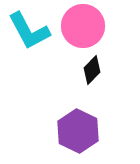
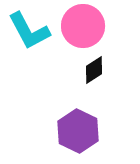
black diamond: moved 2 px right; rotated 12 degrees clockwise
